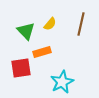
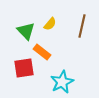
brown line: moved 1 px right, 2 px down
orange rectangle: rotated 54 degrees clockwise
red square: moved 3 px right
